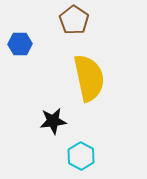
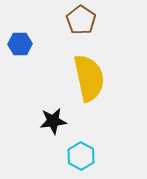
brown pentagon: moved 7 px right
